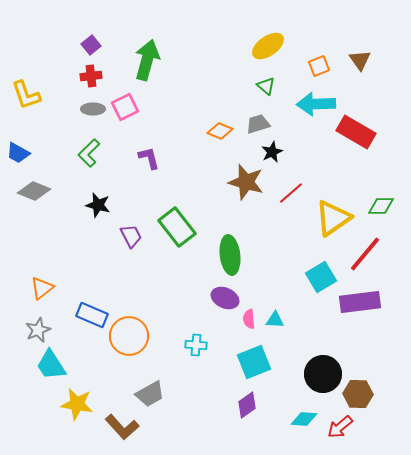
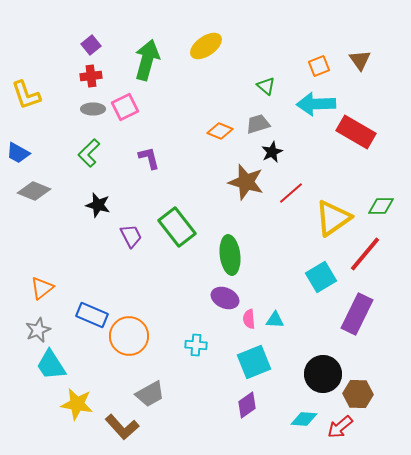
yellow ellipse at (268, 46): moved 62 px left
purple rectangle at (360, 302): moved 3 px left, 12 px down; rotated 57 degrees counterclockwise
